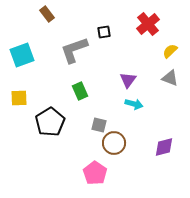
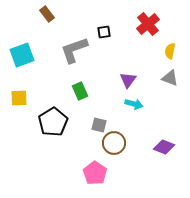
yellow semicircle: rotated 35 degrees counterclockwise
black pentagon: moved 3 px right
purple diamond: rotated 35 degrees clockwise
